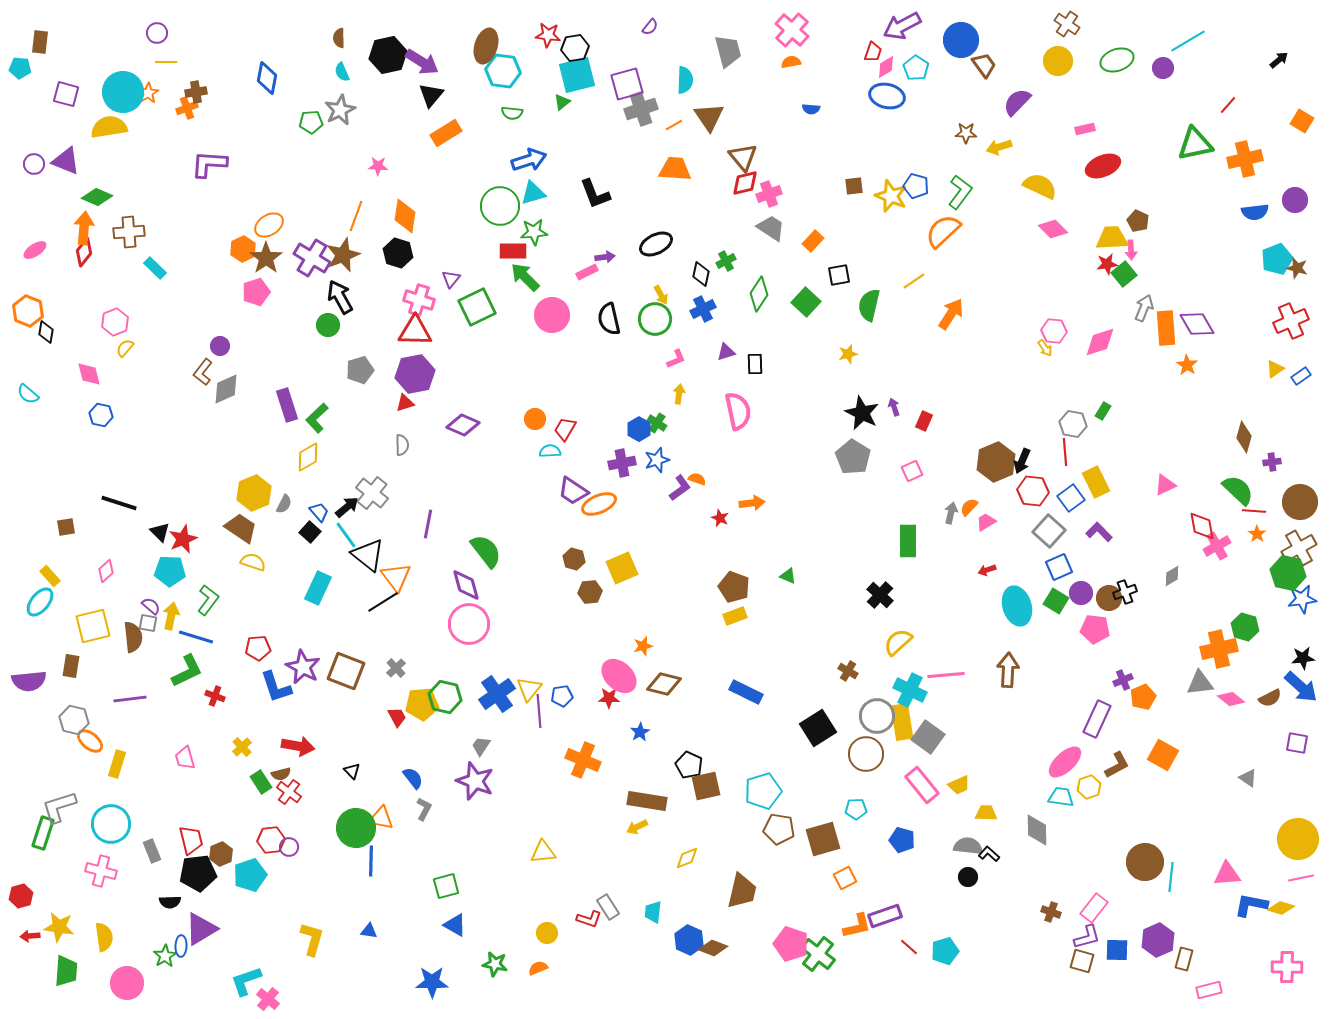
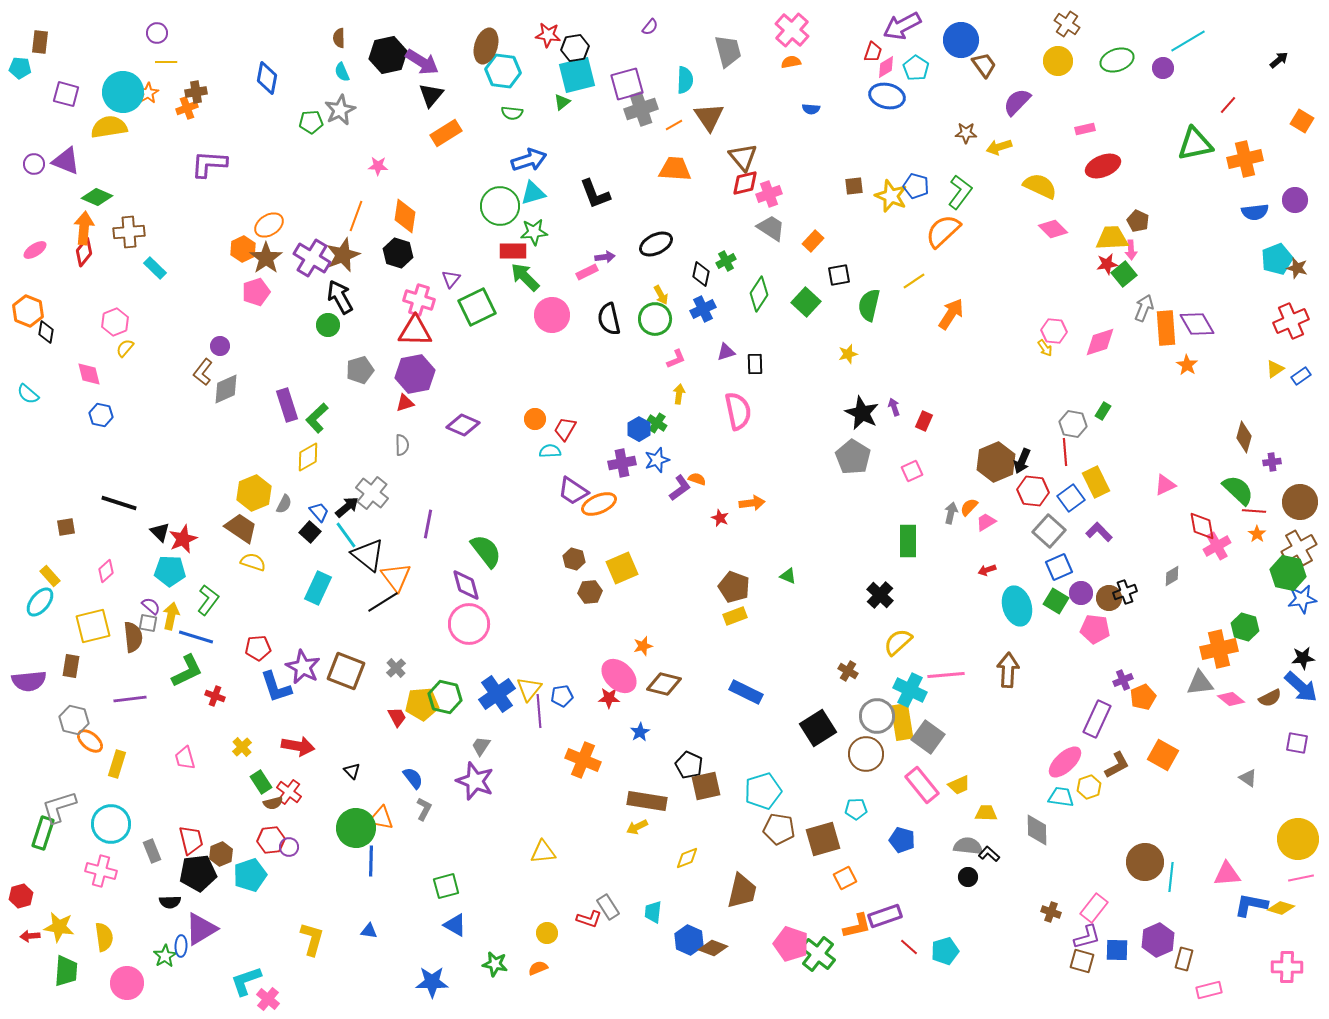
brown semicircle at (281, 774): moved 8 px left, 29 px down
